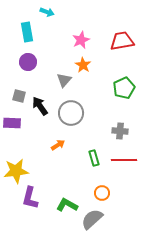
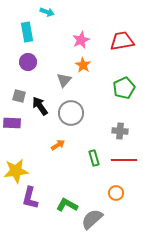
orange circle: moved 14 px right
